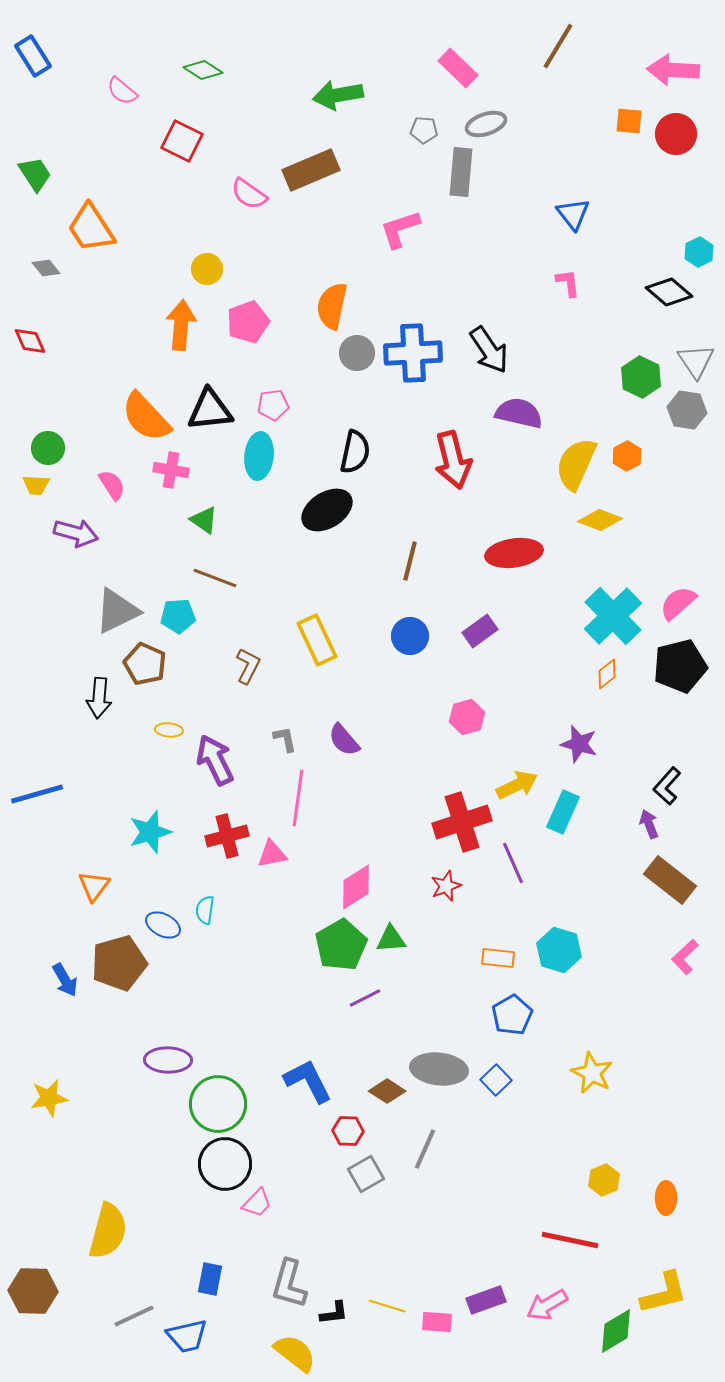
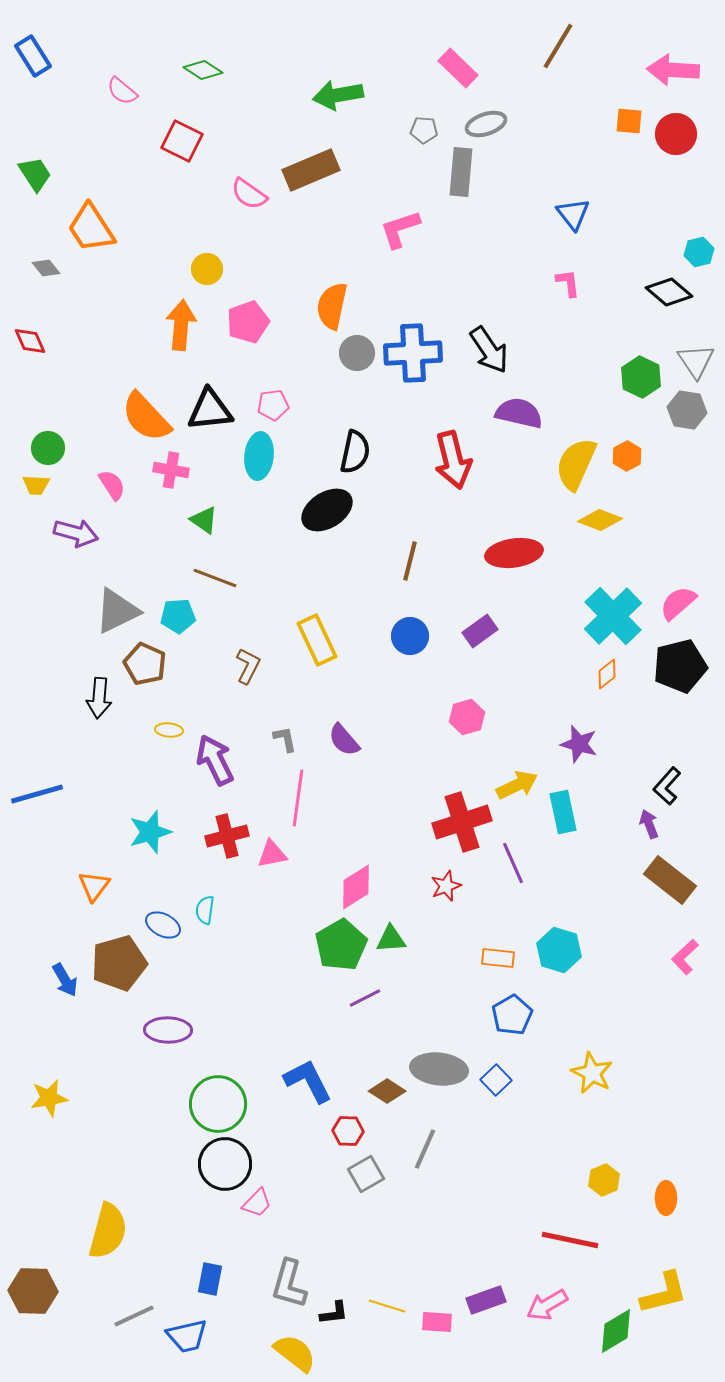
cyan hexagon at (699, 252): rotated 12 degrees clockwise
cyan rectangle at (563, 812): rotated 36 degrees counterclockwise
purple ellipse at (168, 1060): moved 30 px up
